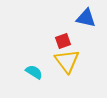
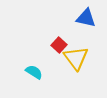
red square: moved 4 px left, 4 px down; rotated 28 degrees counterclockwise
yellow triangle: moved 9 px right, 3 px up
